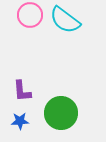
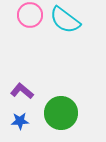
purple L-shape: rotated 135 degrees clockwise
